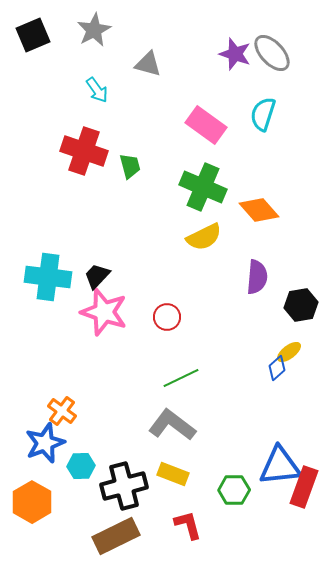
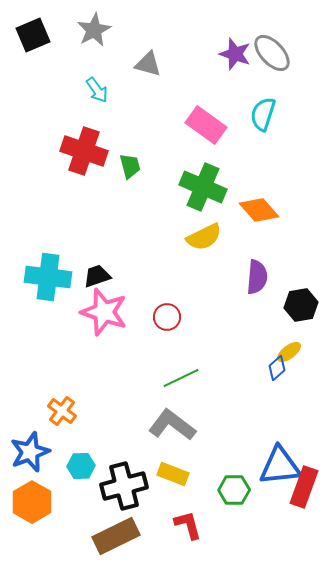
black trapezoid: rotated 28 degrees clockwise
blue star: moved 15 px left, 9 px down
